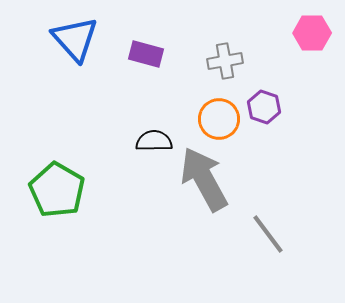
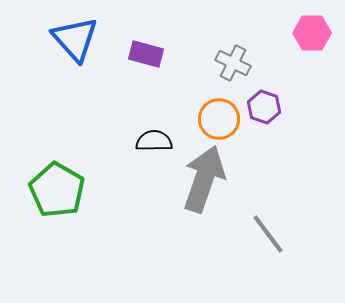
gray cross: moved 8 px right, 2 px down; rotated 36 degrees clockwise
gray arrow: rotated 48 degrees clockwise
